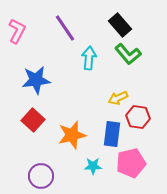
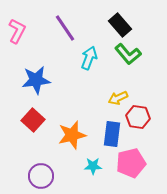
cyan arrow: rotated 15 degrees clockwise
